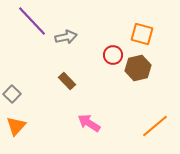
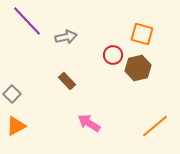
purple line: moved 5 px left
orange triangle: rotated 20 degrees clockwise
